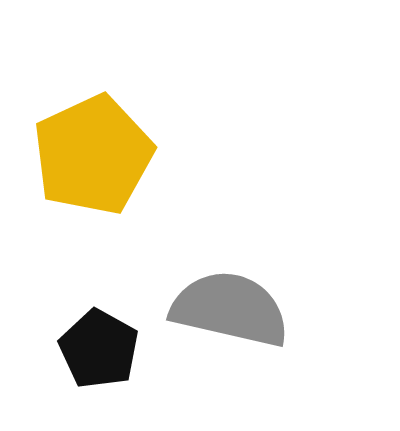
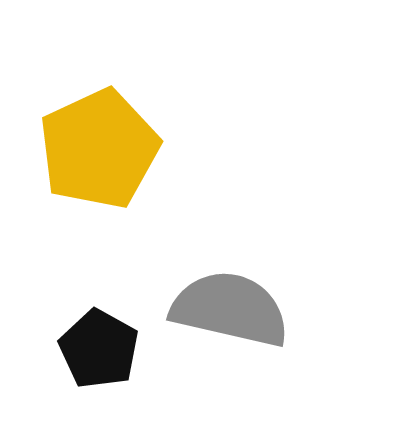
yellow pentagon: moved 6 px right, 6 px up
